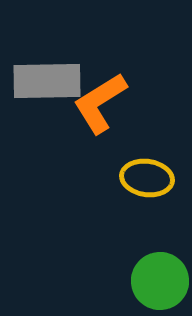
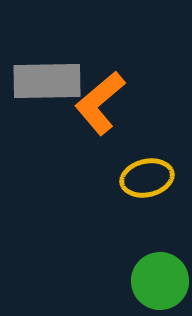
orange L-shape: rotated 8 degrees counterclockwise
yellow ellipse: rotated 21 degrees counterclockwise
